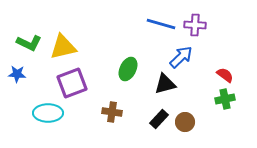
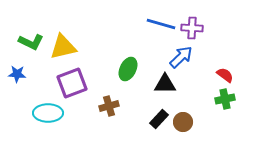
purple cross: moved 3 px left, 3 px down
green L-shape: moved 2 px right, 1 px up
black triangle: rotated 15 degrees clockwise
brown cross: moved 3 px left, 6 px up; rotated 24 degrees counterclockwise
brown circle: moved 2 px left
